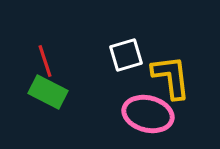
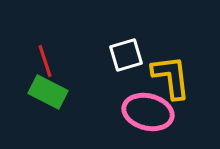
pink ellipse: moved 2 px up
